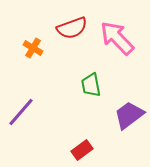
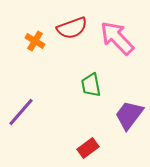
orange cross: moved 2 px right, 7 px up
purple trapezoid: rotated 16 degrees counterclockwise
red rectangle: moved 6 px right, 2 px up
